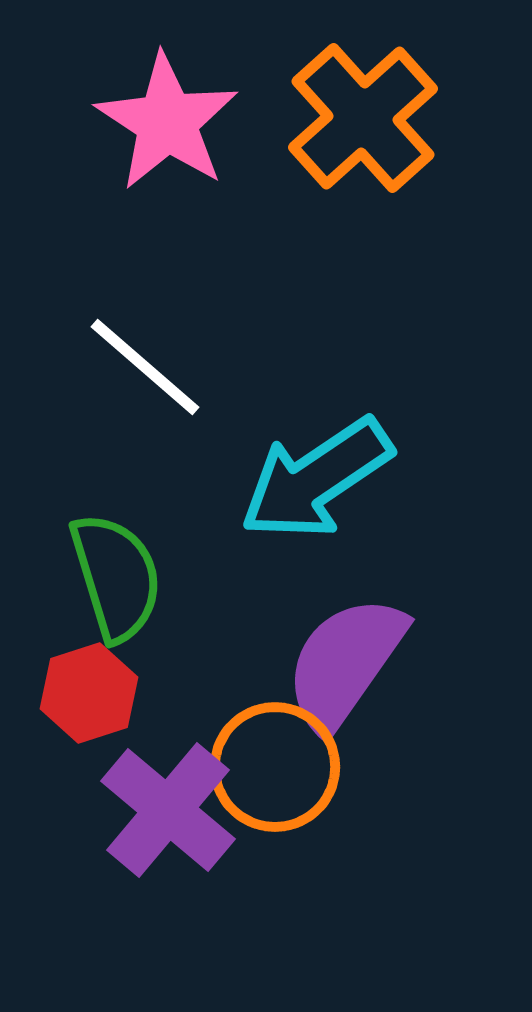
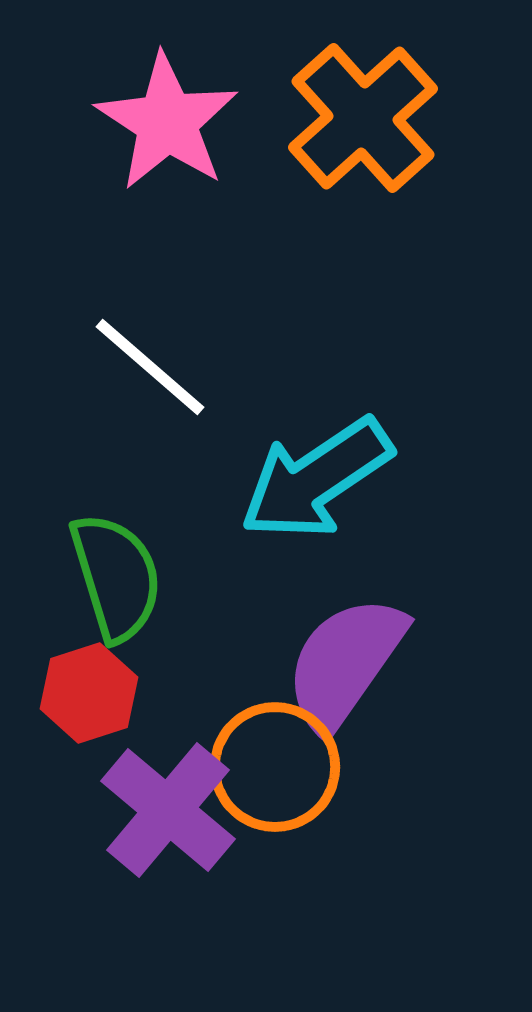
white line: moved 5 px right
